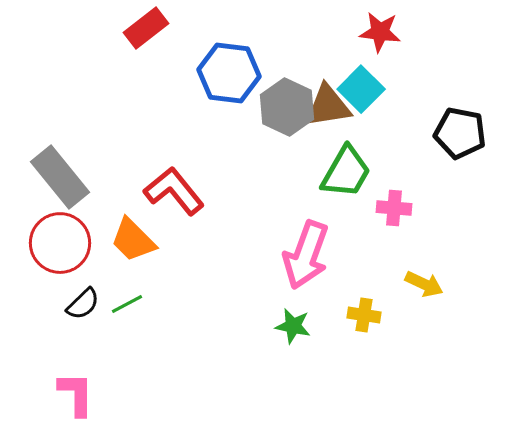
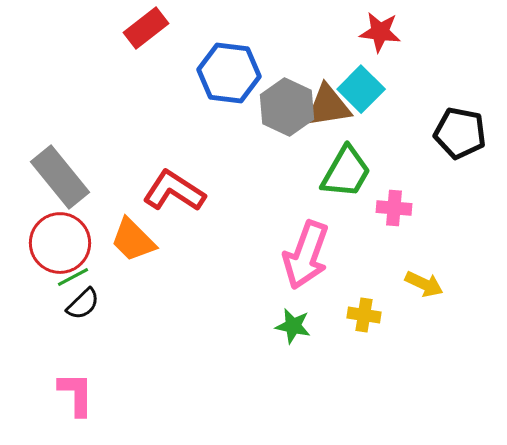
red L-shape: rotated 18 degrees counterclockwise
green line: moved 54 px left, 27 px up
